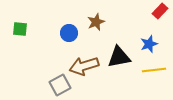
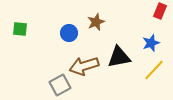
red rectangle: rotated 21 degrees counterclockwise
blue star: moved 2 px right, 1 px up
yellow line: rotated 40 degrees counterclockwise
